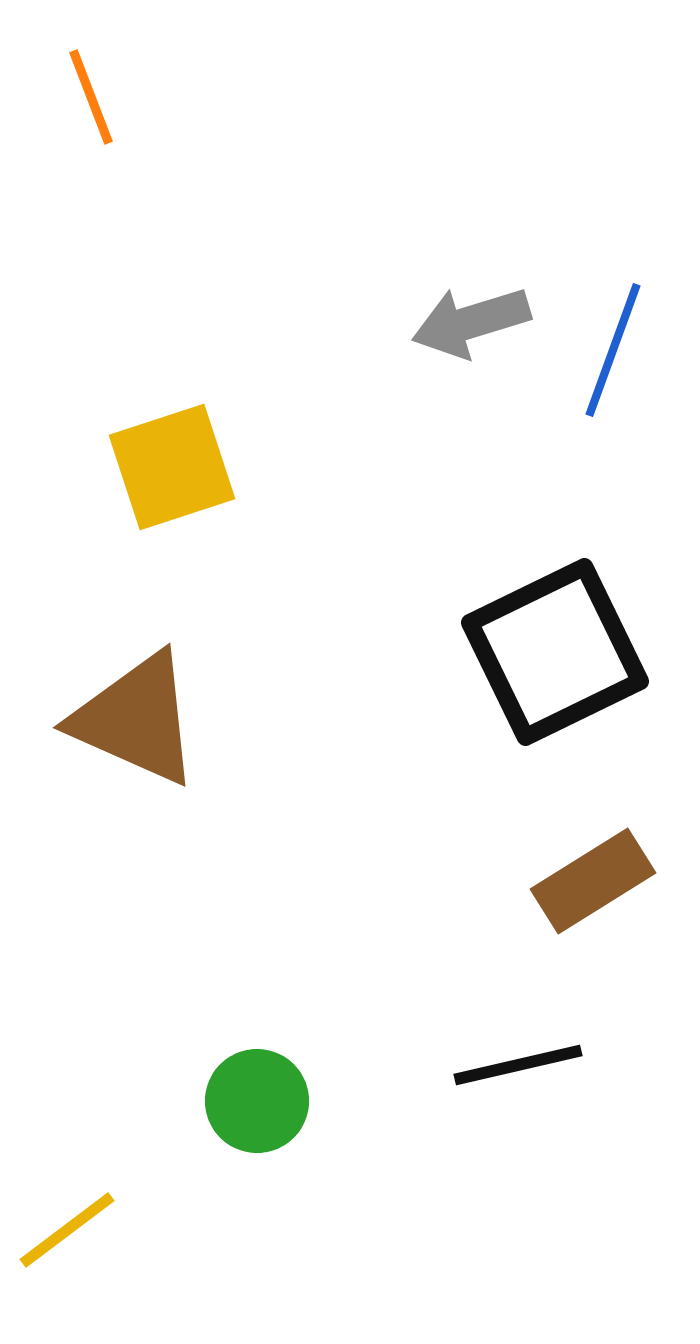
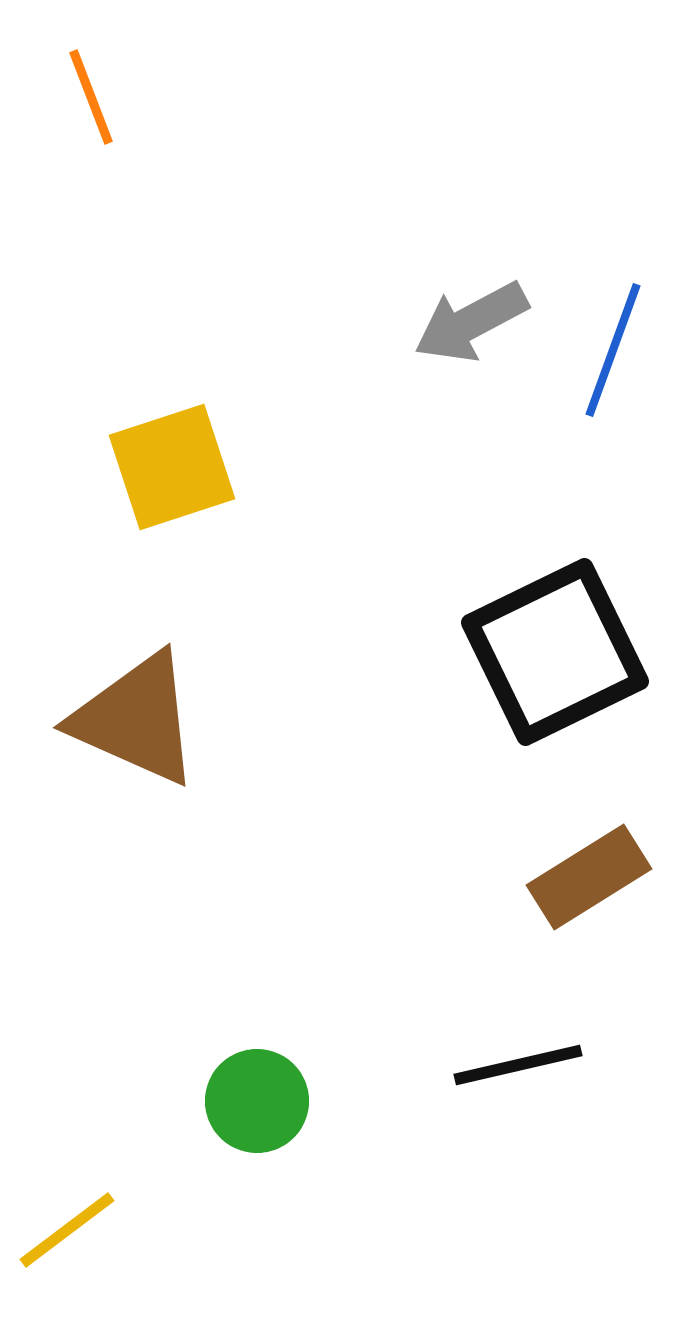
gray arrow: rotated 11 degrees counterclockwise
brown rectangle: moved 4 px left, 4 px up
